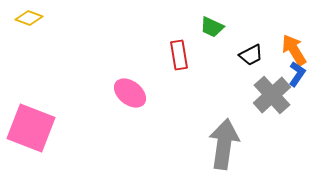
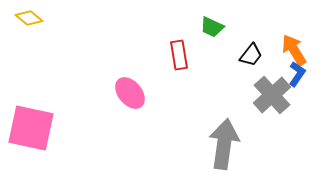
yellow diamond: rotated 20 degrees clockwise
black trapezoid: rotated 25 degrees counterclockwise
pink ellipse: rotated 12 degrees clockwise
pink square: rotated 9 degrees counterclockwise
